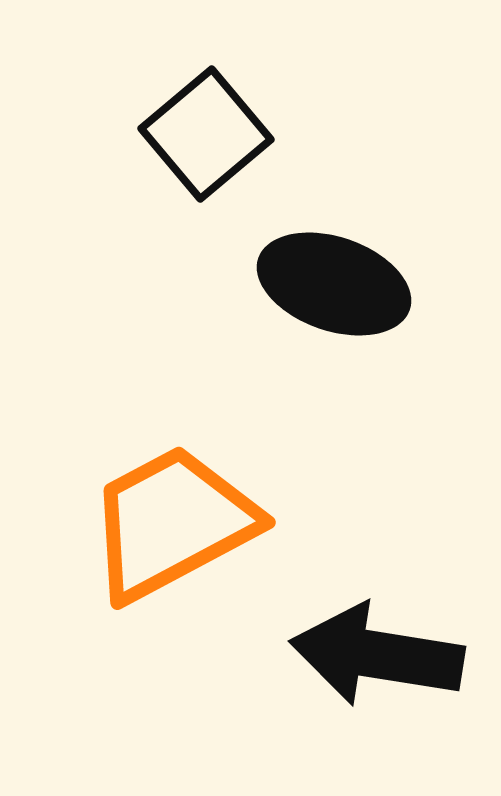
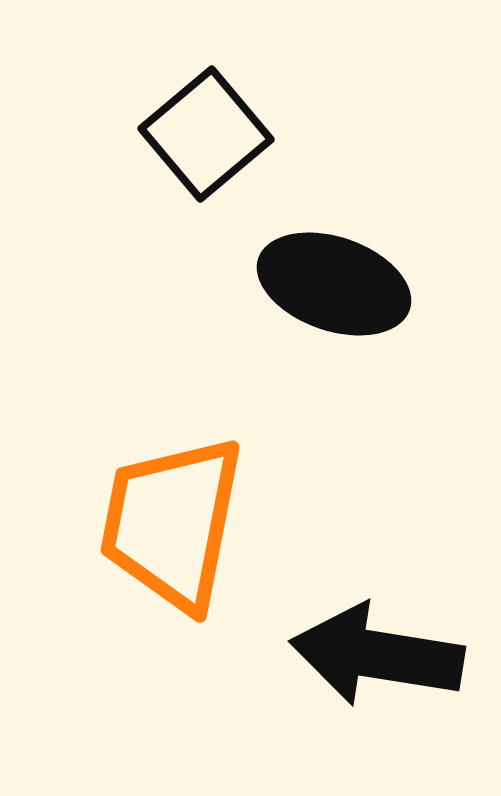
orange trapezoid: rotated 51 degrees counterclockwise
